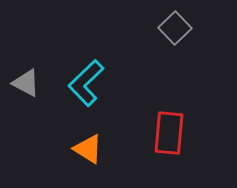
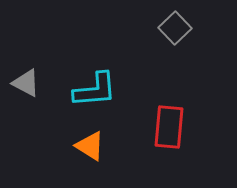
cyan L-shape: moved 9 px right, 7 px down; rotated 141 degrees counterclockwise
red rectangle: moved 6 px up
orange triangle: moved 2 px right, 3 px up
